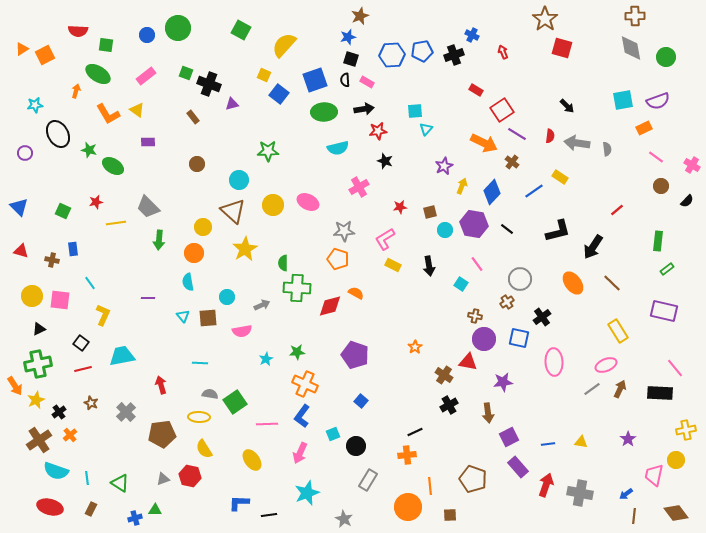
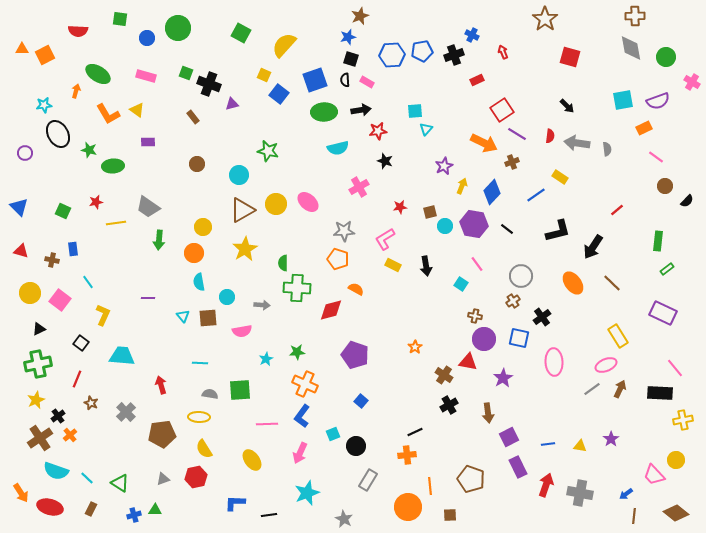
green square at (241, 30): moved 3 px down
blue circle at (147, 35): moved 3 px down
green square at (106, 45): moved 14 px right, 26 px up
red square at (562, 48): moved 8 px right, 9 px down
orange triangle at (22, 49): rotated 32 degrees clockwise
pink rectangle at (146, 76): rotated 54 degrees clockwise
red rectangle at (476, 90): moved 1 px right, 10 px up; rotated 56 degrees counterclockwise
cyan star at (35, 105): moved 9 px right
black arrow at (364, 109): moved 3 px left, 1 px down
green star at (268, 151): rotated 15 degrees clockwise
brown cross at (512, 162): rotated 32 degrees clockwise
pink cross at (692, 165): moved 83 px up
green ellipse at (113, 166): rotated 35 degrees counterclockwise
cyan circle at (239, 180): moved 5 px up
brown circle at (661, 186): moved 4 px right
blue line at (534, 191): moved 2 px right, 4 px down
pink ellipse at (308, 202): rotated 15 degrees clockwise
yellow circle at (273, 205): moved 3 px right, 1 px up
gray trapezoid at (148, 207): rotated 10 degrees counterclockwise
brown triangle at (233, 211): moved 9 px right, 1 px up; rotated 48 degrees clockwise
cyan circle at (445, 230): moved 4 px up
black arrow at (429, 266): moved 3 px left
gray circle at (520, 279): moved 1 px right, 3 px up
cyan semicircle at (188, 282): moved 11 px right
cyan line at (90, 283): moved 2 px left, 1 px up
orange semicircle at (356, 293): moved 4 px up
yellow circle at (32, 296): moved 2 px left, 3 px up
pink square at (60, 300): rotated 30 degrees clockwise
brown cross at (507, 302): moved 6 px right, 1 px up
gray arrow at (262, 305): rotated 28 degrees clockwise
red diamond at (330, 306): moved 1 px right, 4 px down
purple rectangle at (664, 311): moved 1 px left, 2 px down; rotated 12 degrees clockwise
yellow rectangle at (618, 331): moved 5 px down
cyan trapezoid at (122, 356): rotated 16 degrees clockwise
red line at (83, 369): moved 6 px left, 10 px down; rotated 54 degrees counterclockwise
purple star at (503, 382): moved 4 px up; rotated 24 degrees counterclockwise
orange arrow at (15, 386): moved 6 px right, 107 px down
green square at (235, 402): moved 5 px right, 12 px up; rotated 30 degrees clockwise
black cross at (59, 412): moved 1 px left, 4 px down
yellow cross at (686, 430): moved 3 px left, 10 px up
purple star at (628, 439): moved 17 px left
brown cross at (39, 440): moved 1 px right, 2 px up
yellow triangle at (581, 442): moved 1 px left, 4 px down
purple rectangle at (518, 467): rotated 15 degrees clockwise
pink trapezoid at (654, 475): rotated 55 degrees counterclockwise
red hexagon at (190, 476): moved 6 px right, 1 px down; rotated 25 degrees counterclockwise
cyan line at (87, 478): rotated 40 degrees counterclockwise
brown pentagon at (473, 479): moved 2 px left
blue L-shape at (239, 503): moved 4 px left
brown diamond at (676, 513): rotated 15 degrees counterclockwise
blue cross at (135, 518): moved 1 px left, 3 px up
